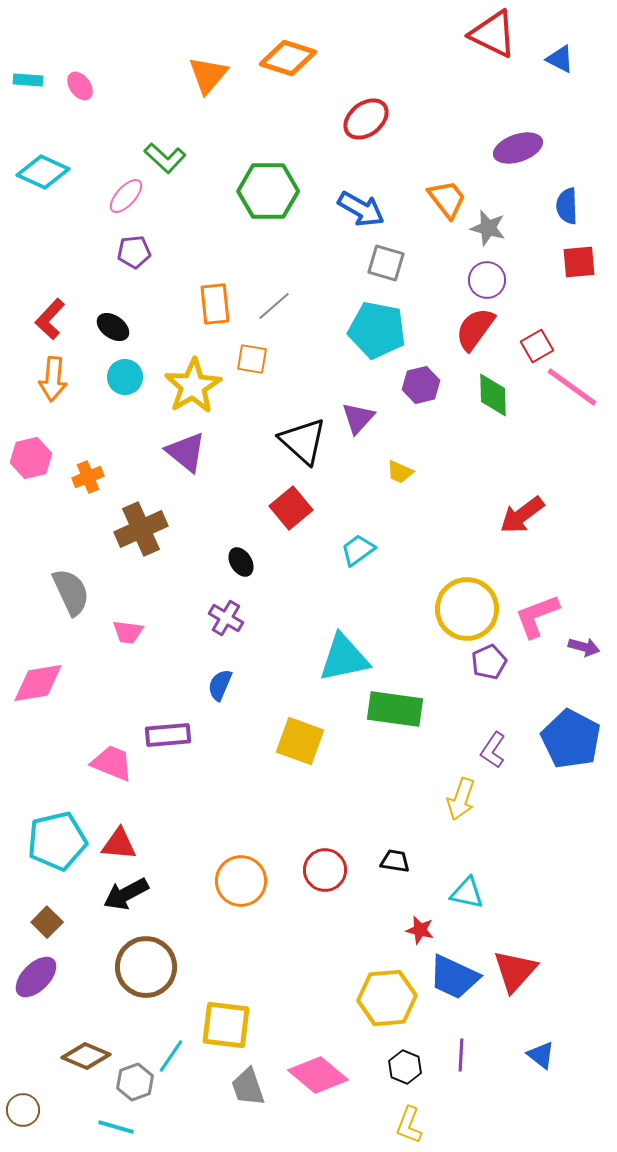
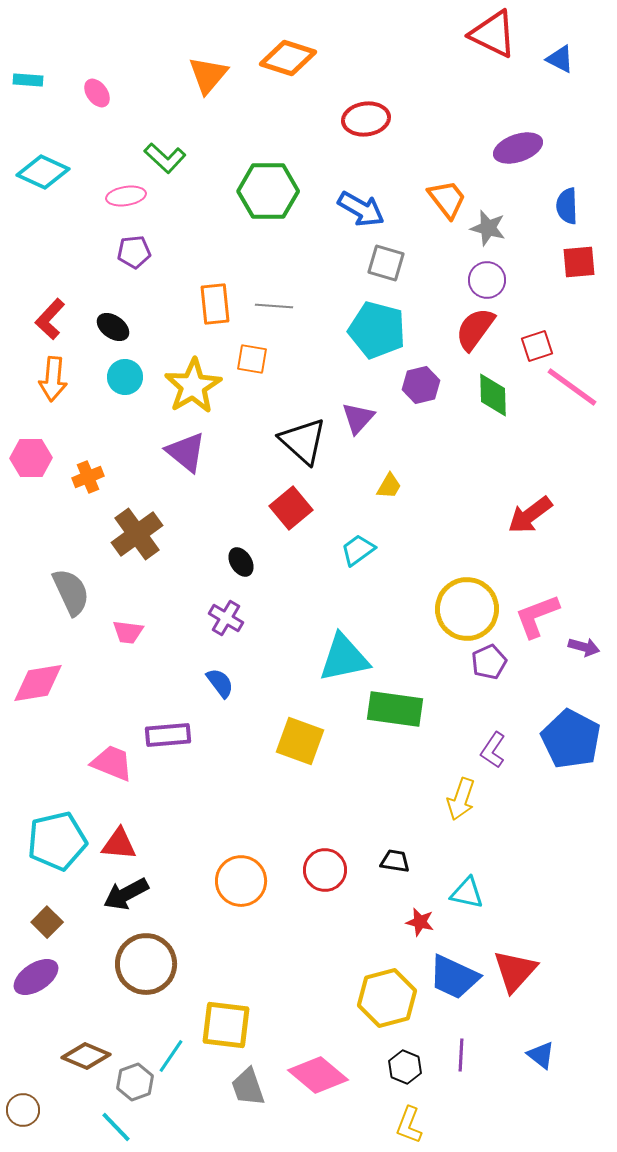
pink ellipse at (80, 86): moved 17 px right, 7 px down
red ellipse at (366, 119): rotated 30 degrees clockwise
pink ellipse at (126, 196): rotated 39 degrees clockwise
gray line at (274, 306): rotated 45 degrees clockwise
cyan pentagon at (377, 330): rotated 4 degrees clockwise
red square at (537, 346): rotated 12 degrees clockwise
pink hexagon at (31, 458): rotated 12 degrees clockwise
yellow trapezoid at (400, 472): moved 11 px left, 14 px down; rotated 84 degrees counterclockwise
red arrow at (522, 515): moved 8 px right
brown cross at (141, 529): moved 4 px left, 5 px down; rotated 12 degrees counterclockwise
blue semicircle at (220, 685): moved 2 px up; rotated 120 degrees clockwise
red star at (420, 930): moved 8 px up
brown circle at (146, 967): moved 3 px up
purple ellipse at (36, 977): rotated 12 degrees clockwise
yellow hexagon at (387, 998): rotated 10 degrees counterclockwise
cyan line at (116, 1127): rotated 30 degrees clockwise
